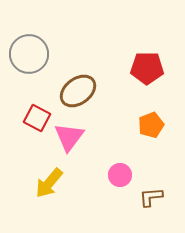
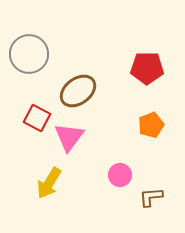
yellow arrow: rotated 8 degrees counterclockwise
